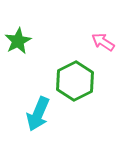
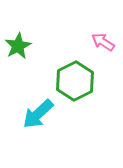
green star: moved 5 px down
cyan arrow: rotated 24 degrees clockwise
